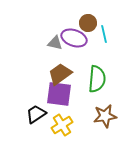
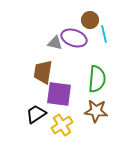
brown circle: moved 2 px right, 3 px up
brown trapezoid: moved 17 px left, 2 px up; rotated 45 degrees counterclockwise
brown star: moved 9 px left, 5 px up; rotated 15 degrees clockwise
